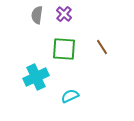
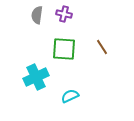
purple cross: rotated 28 degrees counterclockwise
